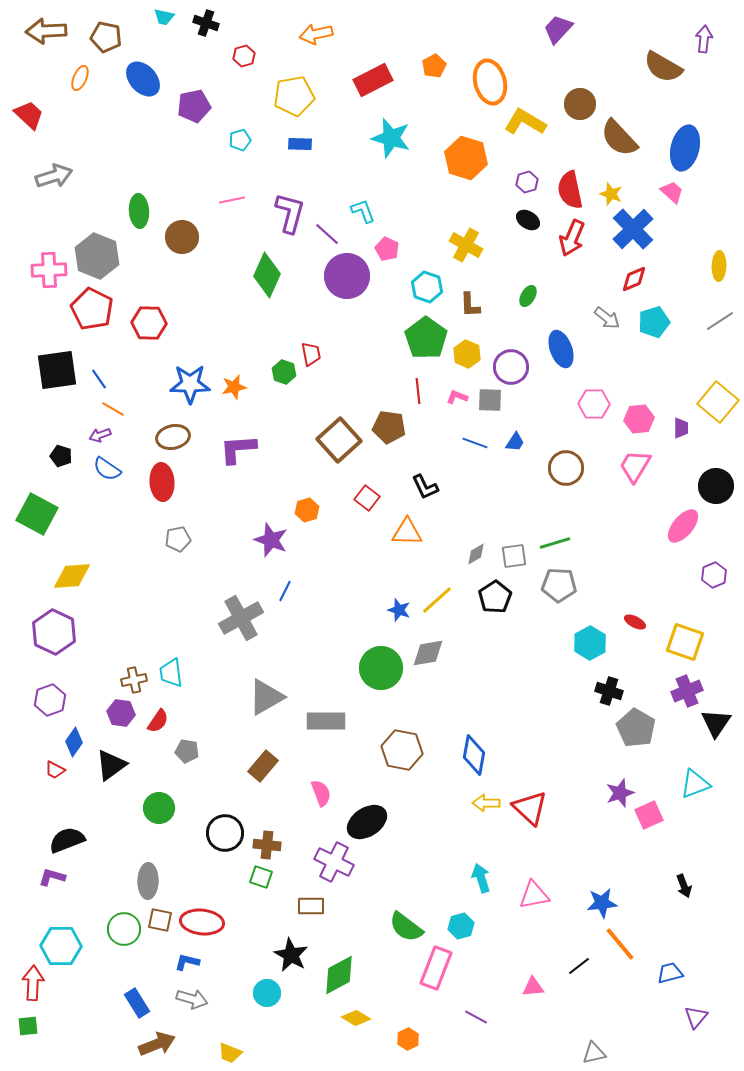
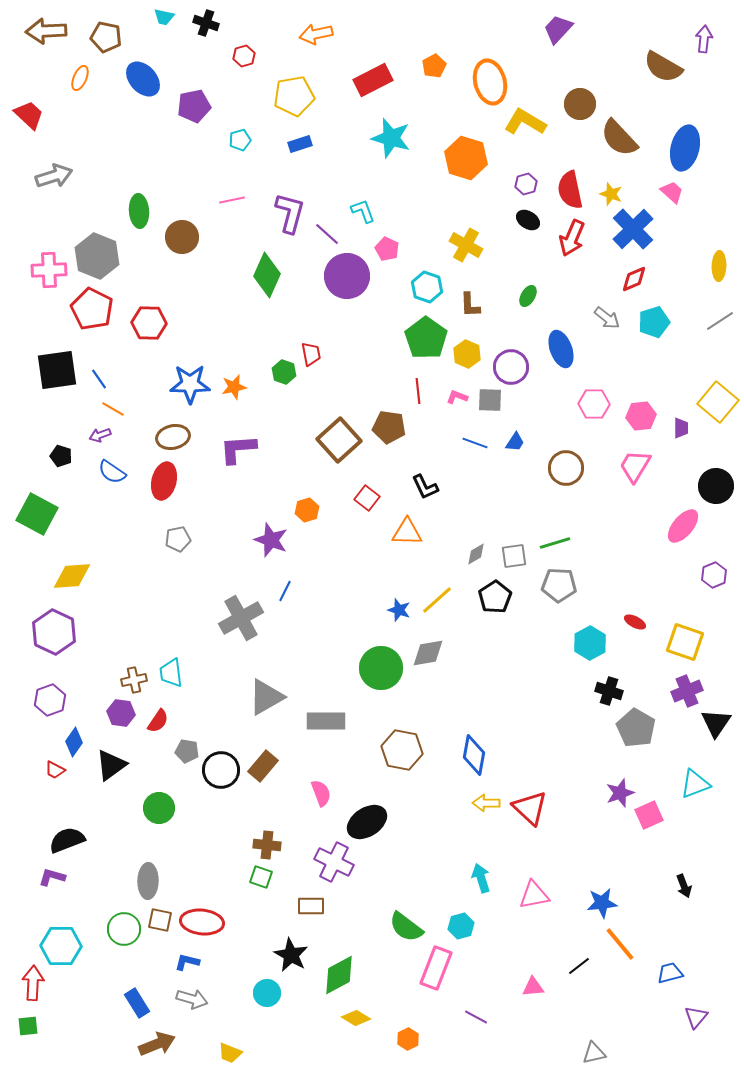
blue rectangle at (300, 144): rotated 20 degrees counterclockwise
purple hexagon at (527, 182): moved 1 px left, 2 px down
pink hexagon at (639, 419): moved 2 px right, 3 px up
blue semicircle at (107, 469): moved 5 px right, 3 px down
red ellipse at (162, 482): moved 2 px right, 1 px up; rotated 18 degrees clockwise
black circle at (225, 833): moved 4 px left, 63 px up
